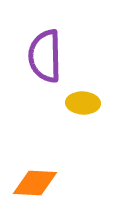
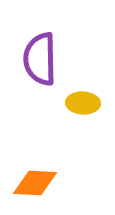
purple semicircle: moved 5 px left, 3 px down
